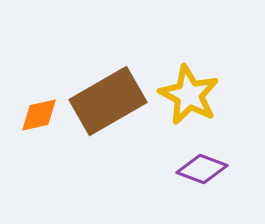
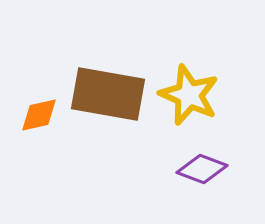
yellow star: rotated 4 degrees counterclockwise
brown rectangle: moved 7 px up; rotated 40 degrees clockwise
